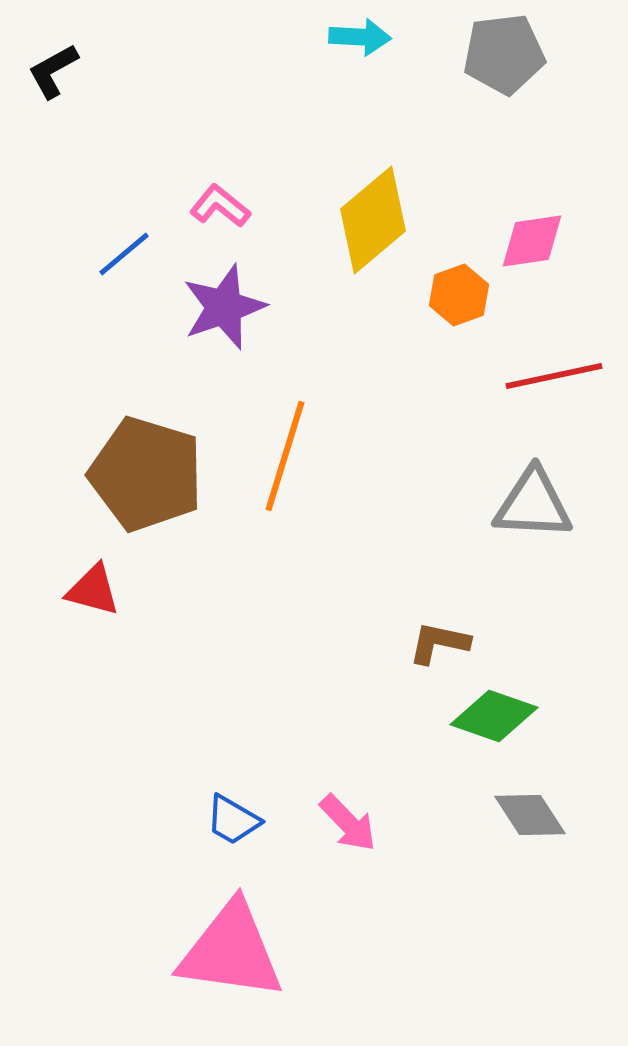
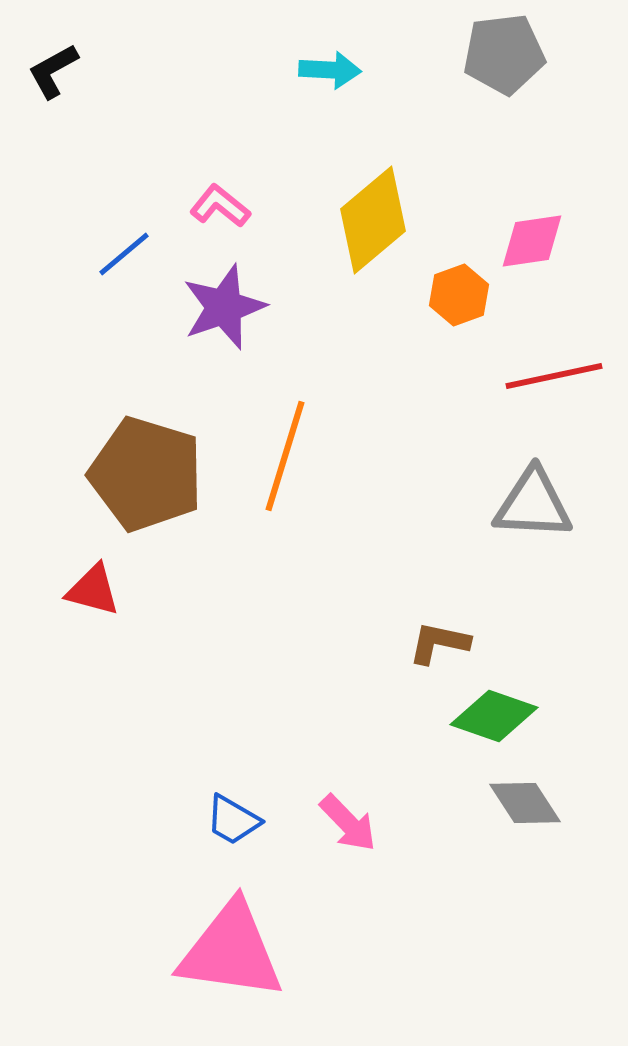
cyan arrow: moved 30 px left, 33 px down
gray diamond: moved 5 px left, 12 px up
